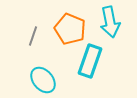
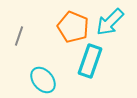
cyan arrow: rotated 56 degrees clockwise
orange pentagon: moved 3 px right, 2 px up
gray line: moved 14 px left
